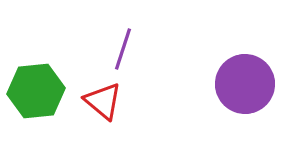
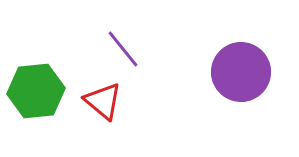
purple line: rotated 57 degrees counterclockwise
purple circle: moved 4 px left, 12 px up
